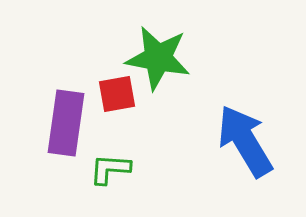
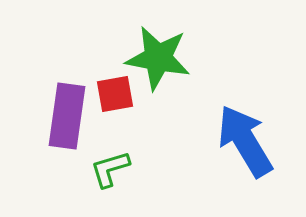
red square: moved 2 px left
purple rectangle: moved 1 px right, 7 px up
green L-shape: rotated 21 degrees counterclockwise
